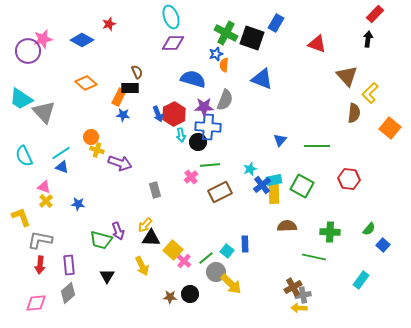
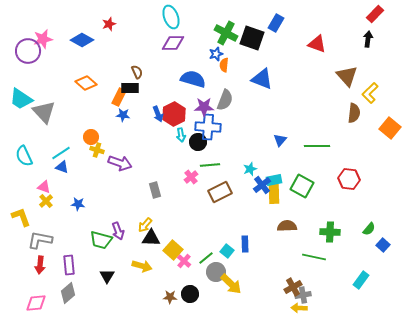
yellow arrow at (142, 266): rotated 48 degrees counterclockwise
